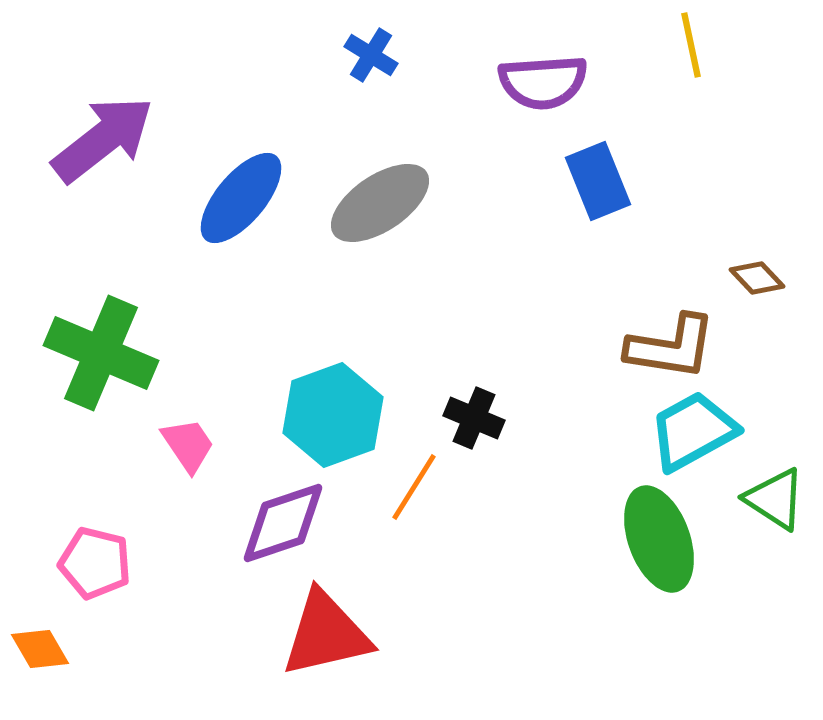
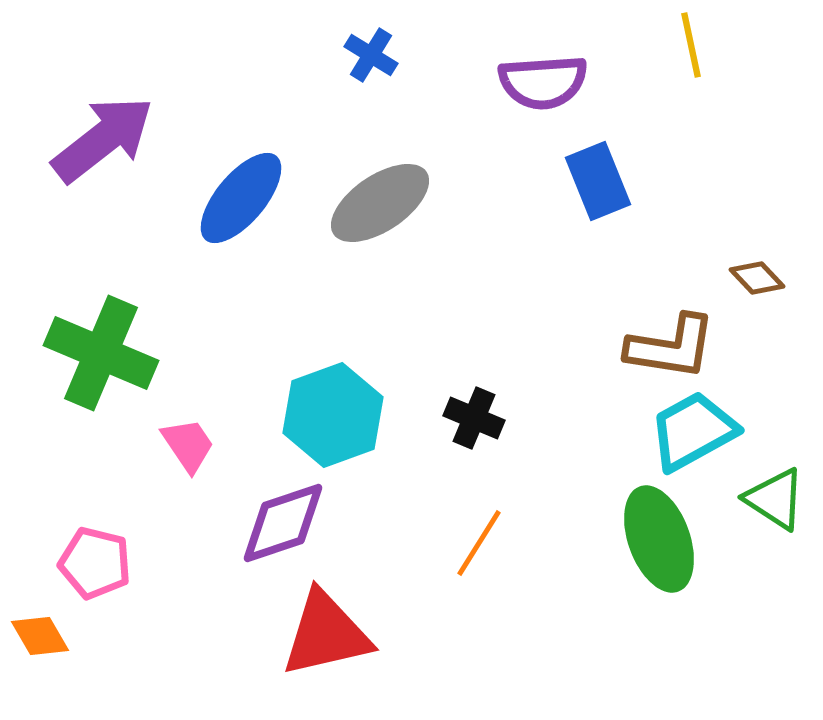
orange line: moved 65 px right, 56 px down
orange diamond: moved 13 px up
